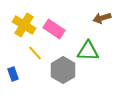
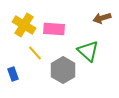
pink rectangle: rotated 30 degrees counterclockwise
green triangle: rotated 40 degrees clockwise
